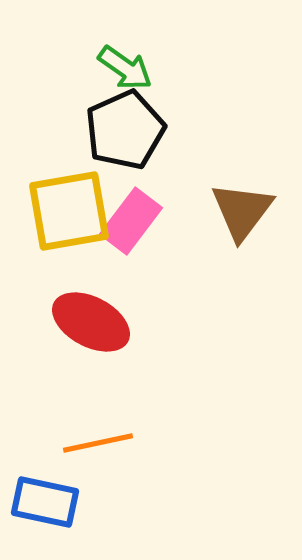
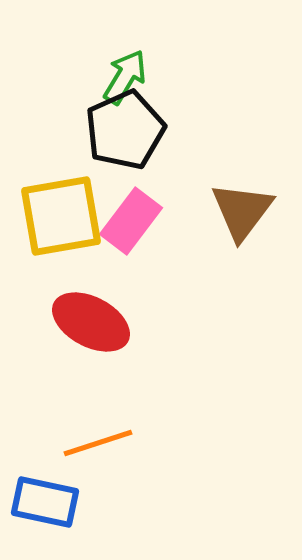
green arrow: moved 9 px down; rotated 94 degrees counterclockwise
yellow square: moved 8 px left, 5 px down
orange line: rotated 6 degrees counterclockwise
